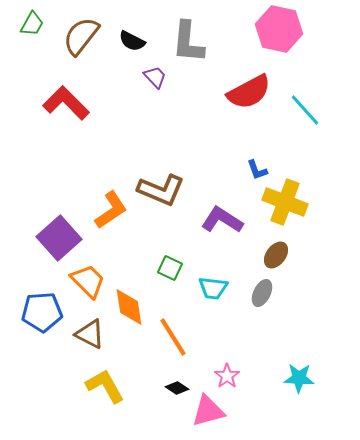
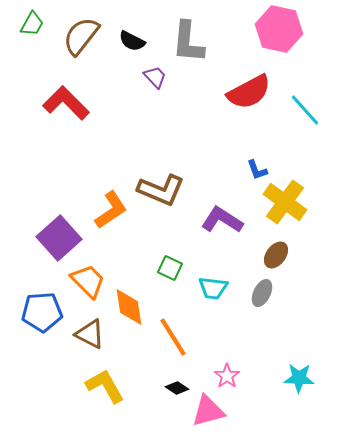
yellow cross: rotated 15 degrees clockwise
